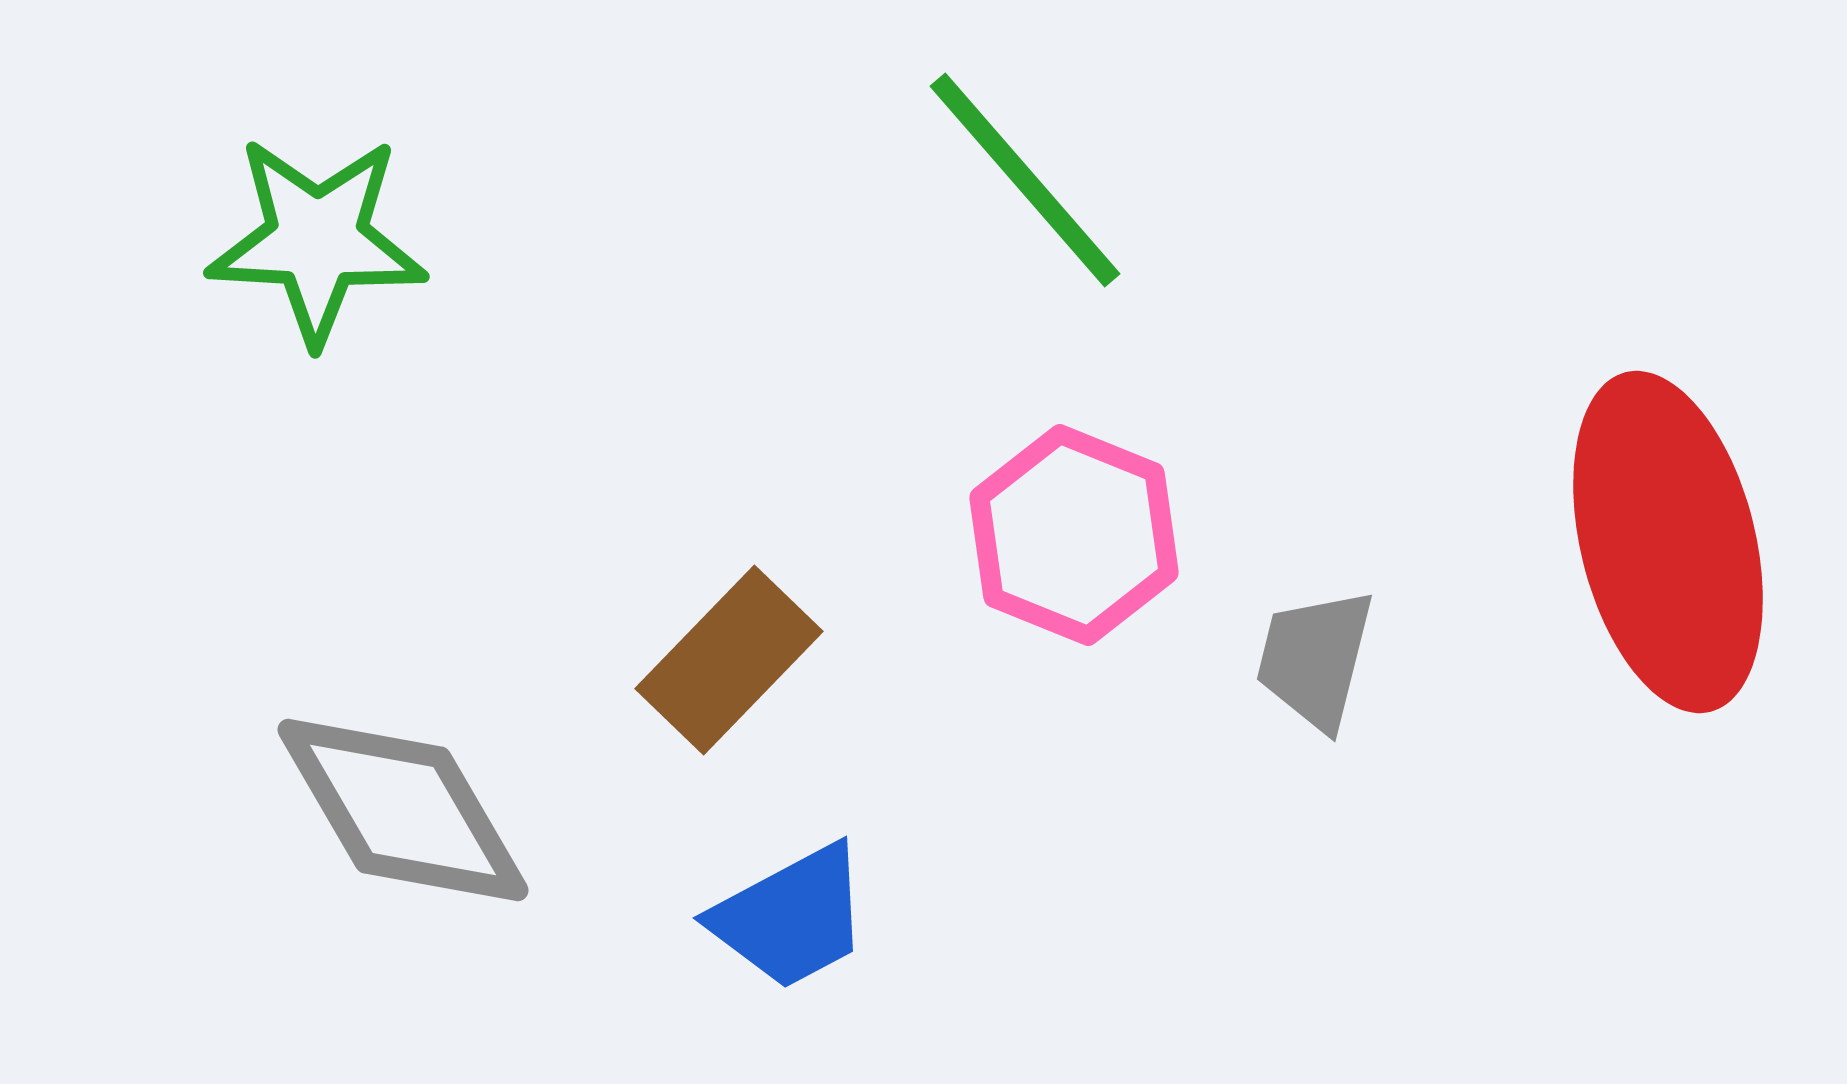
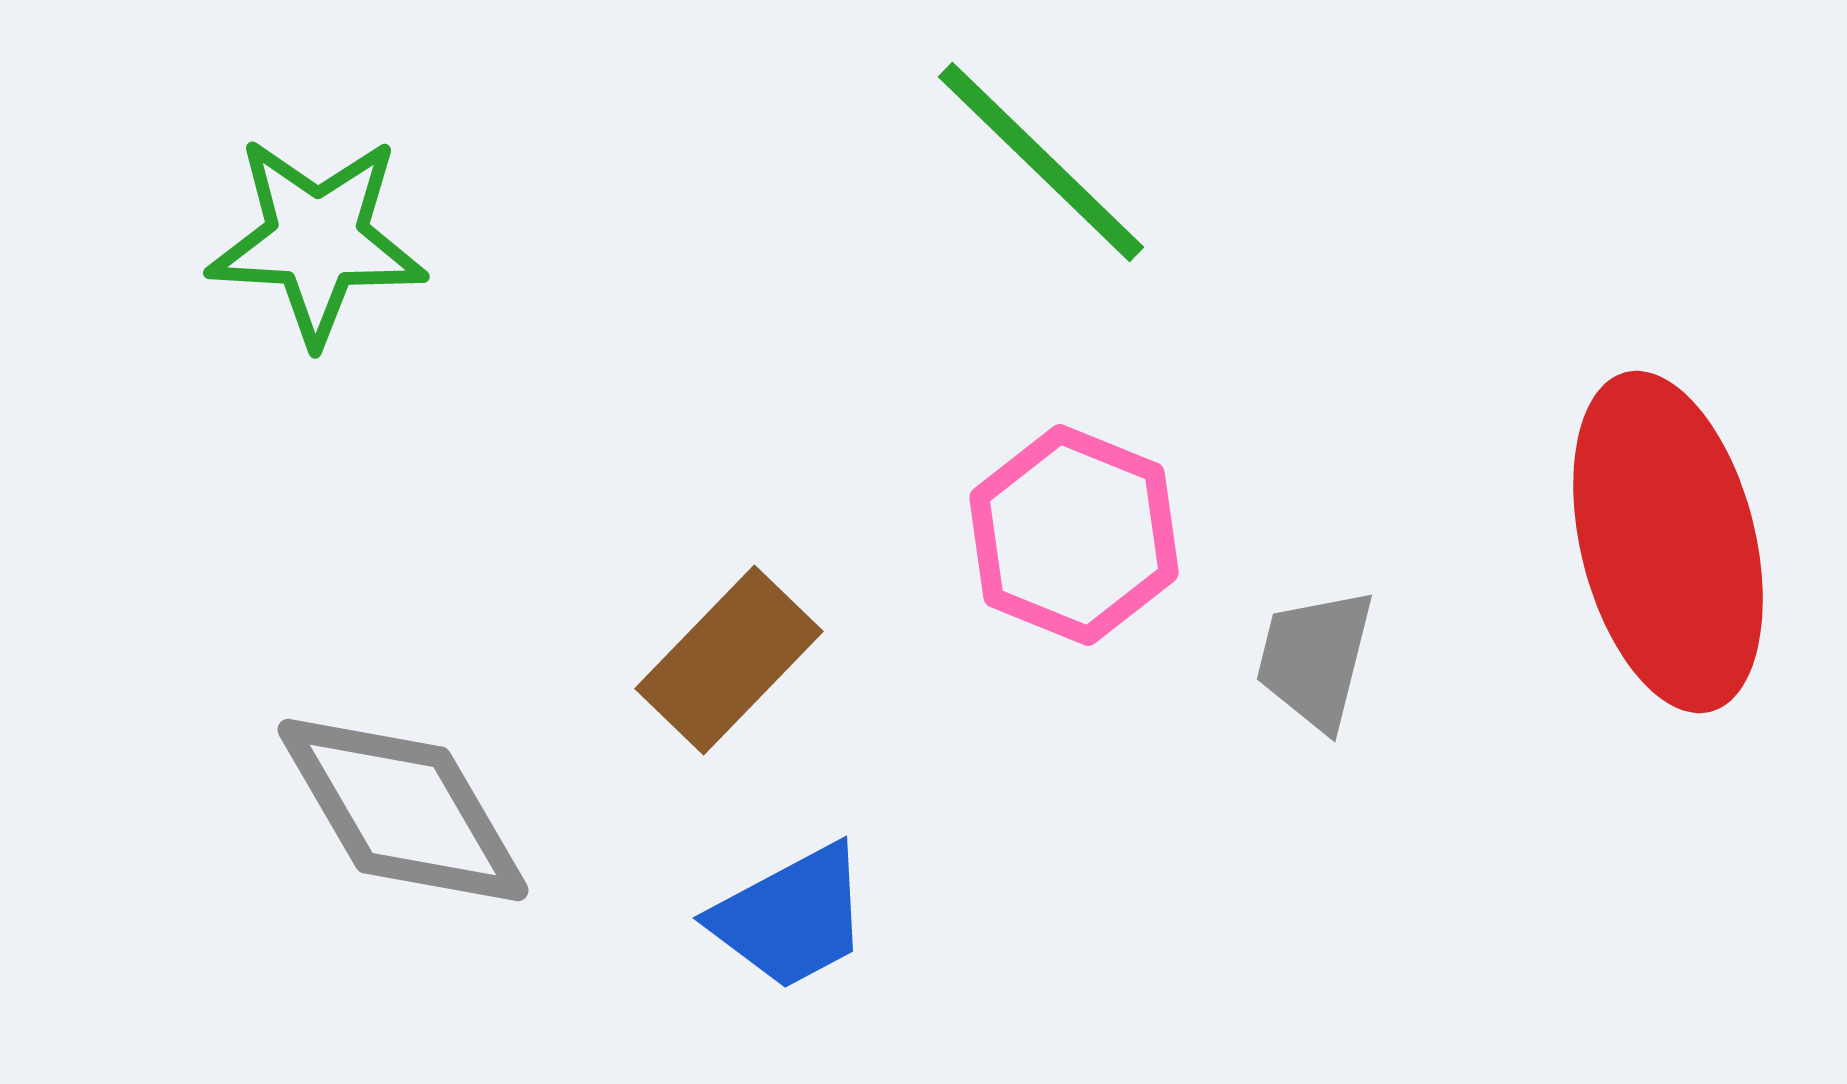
green line: moved 16 px right, 18 px up; rotated 5 degrees counterclockwise
